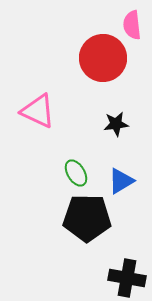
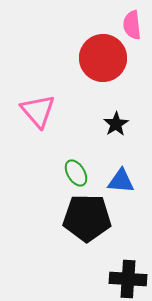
pink triangle: rotated 24 degrees clockwise
black star: rotated 25 degrees counterclockwise
blue triangle: rotated 36 degrees clockwise
black cross: moved 1 px right, 1 px down; rotated 6 degrees counterclockwise
